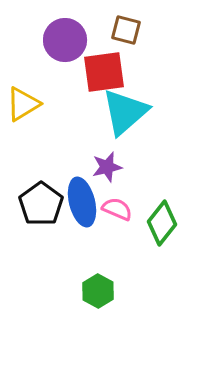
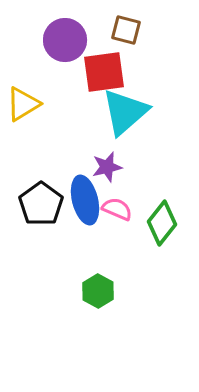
blue ellipse: moved 3 px right, 2 px up
